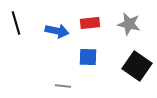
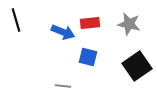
black line: moved 3 px up
blue arrow: moved 6 px right, 1 px down; rotated 10 degrees clockwise
blue square: rotated 12 degrees clockwise
black square: rotated 20 degrees clockwise
